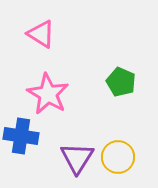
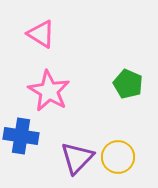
green pentagon: moved 7 px right, 2 px down
pink star: moved 1 px right, 3 px up
purple triangle: rotated 12 degrees clockwise
